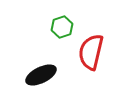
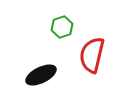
red semicircle: moved 1 px right, 3 px down
